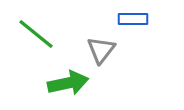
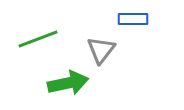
green line: moved 2 px right, 5 px down; rotated 60 degrees counterclockwise
